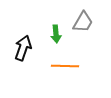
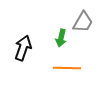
green arrow: moved 5 px right, 4 px down; rotated 18 degrees clockwise
orange line: moved 2 px right, 2 px down
